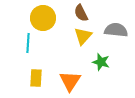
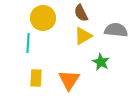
yellow triangle: rotated 18 degrees clockwise
green star: rotated 12 degrees clockwise
orange triangle: moved 1 px left, 1 px up
